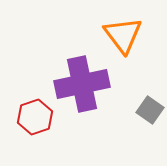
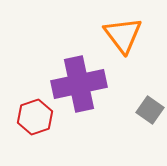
purple cross: moved 3 px left
